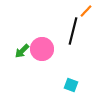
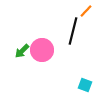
pink circle: moved 1 px down
cyan square: moved 14 px right
